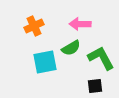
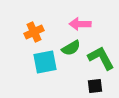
orange cross: moved 6 px down
